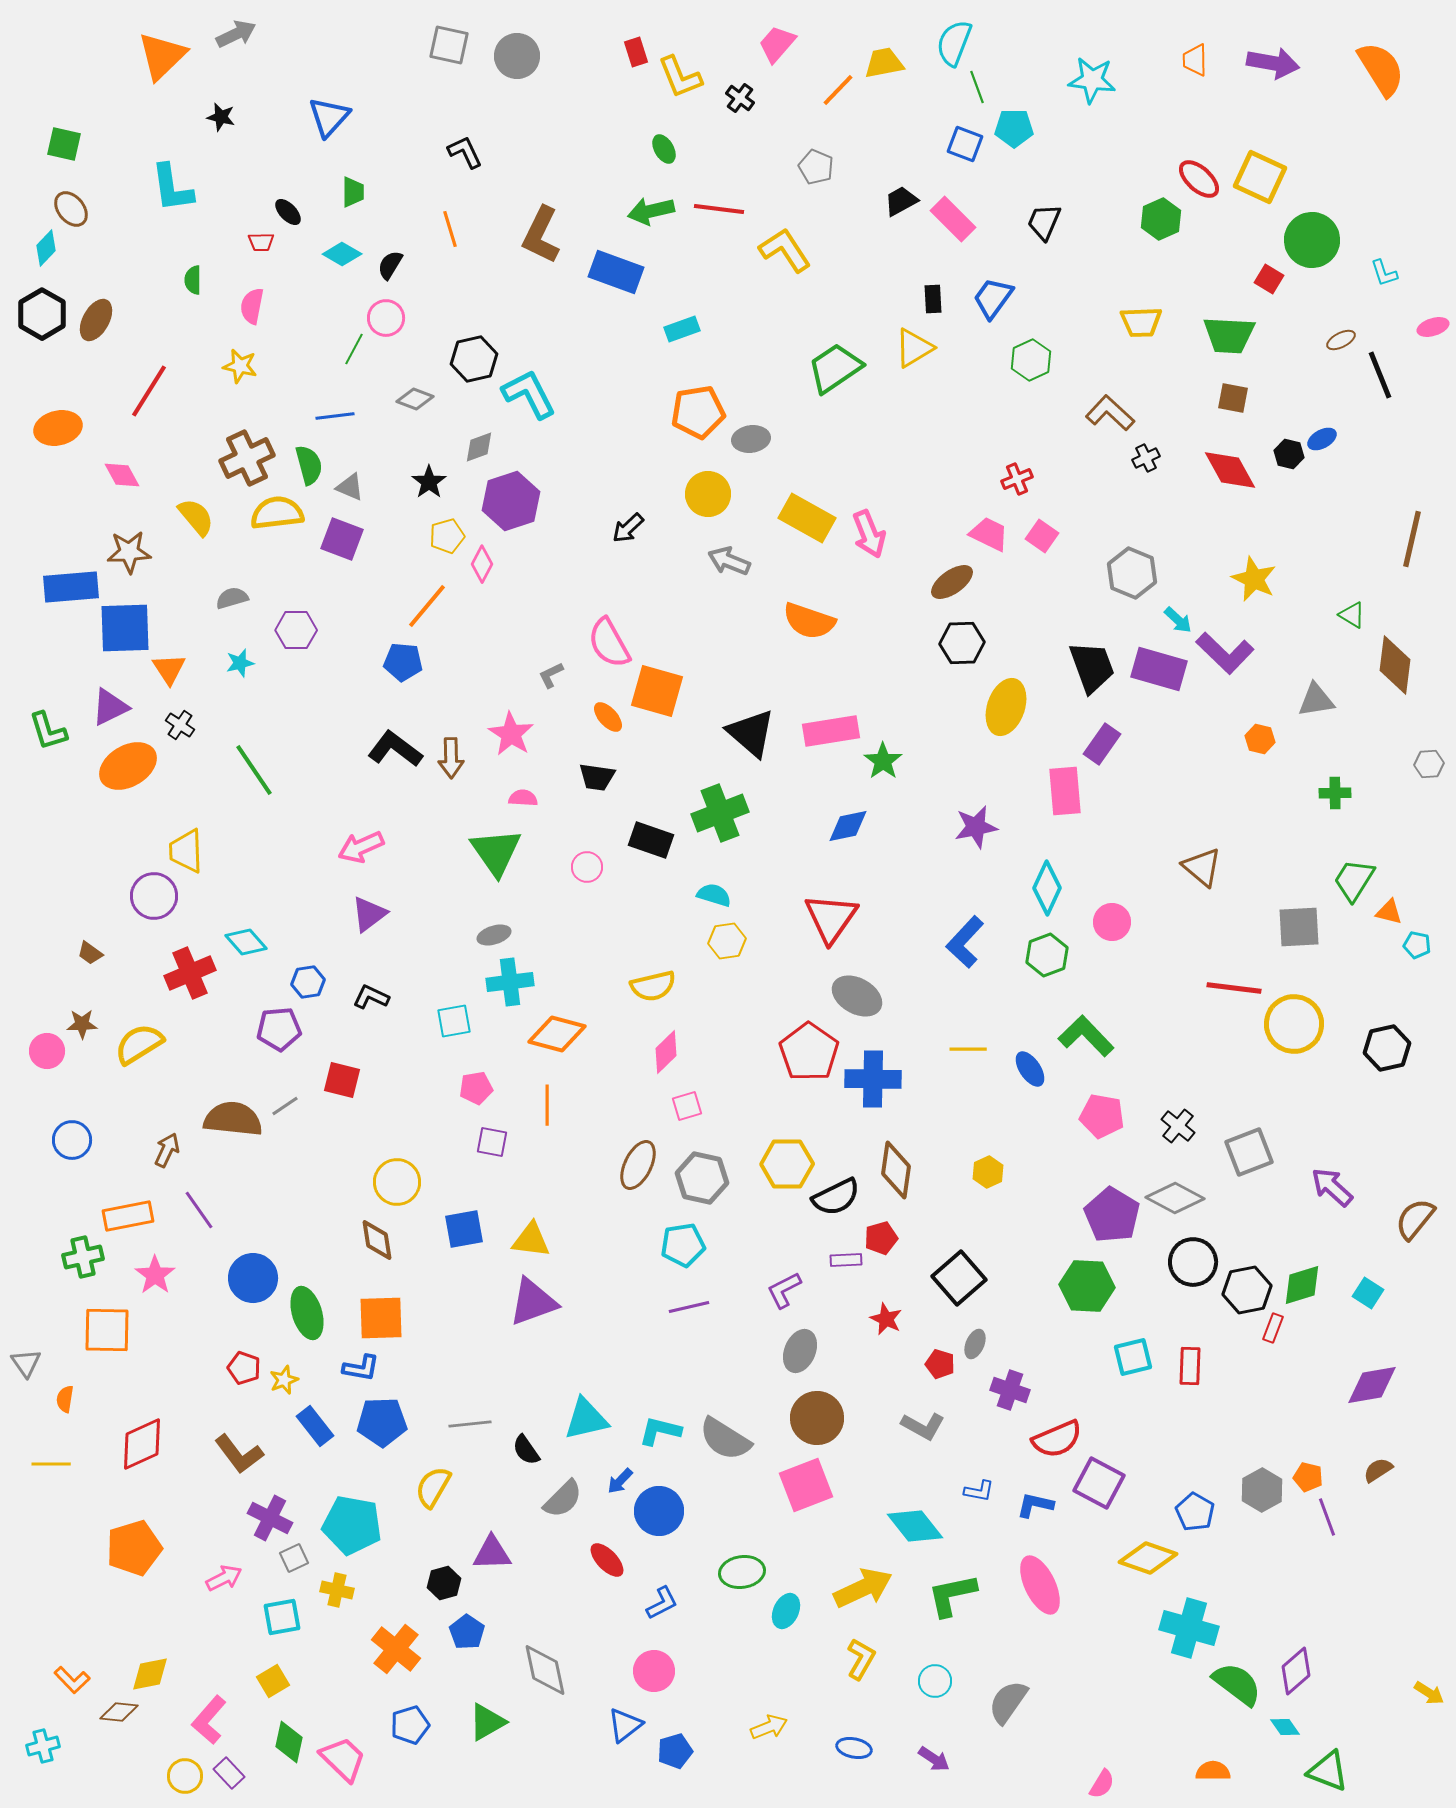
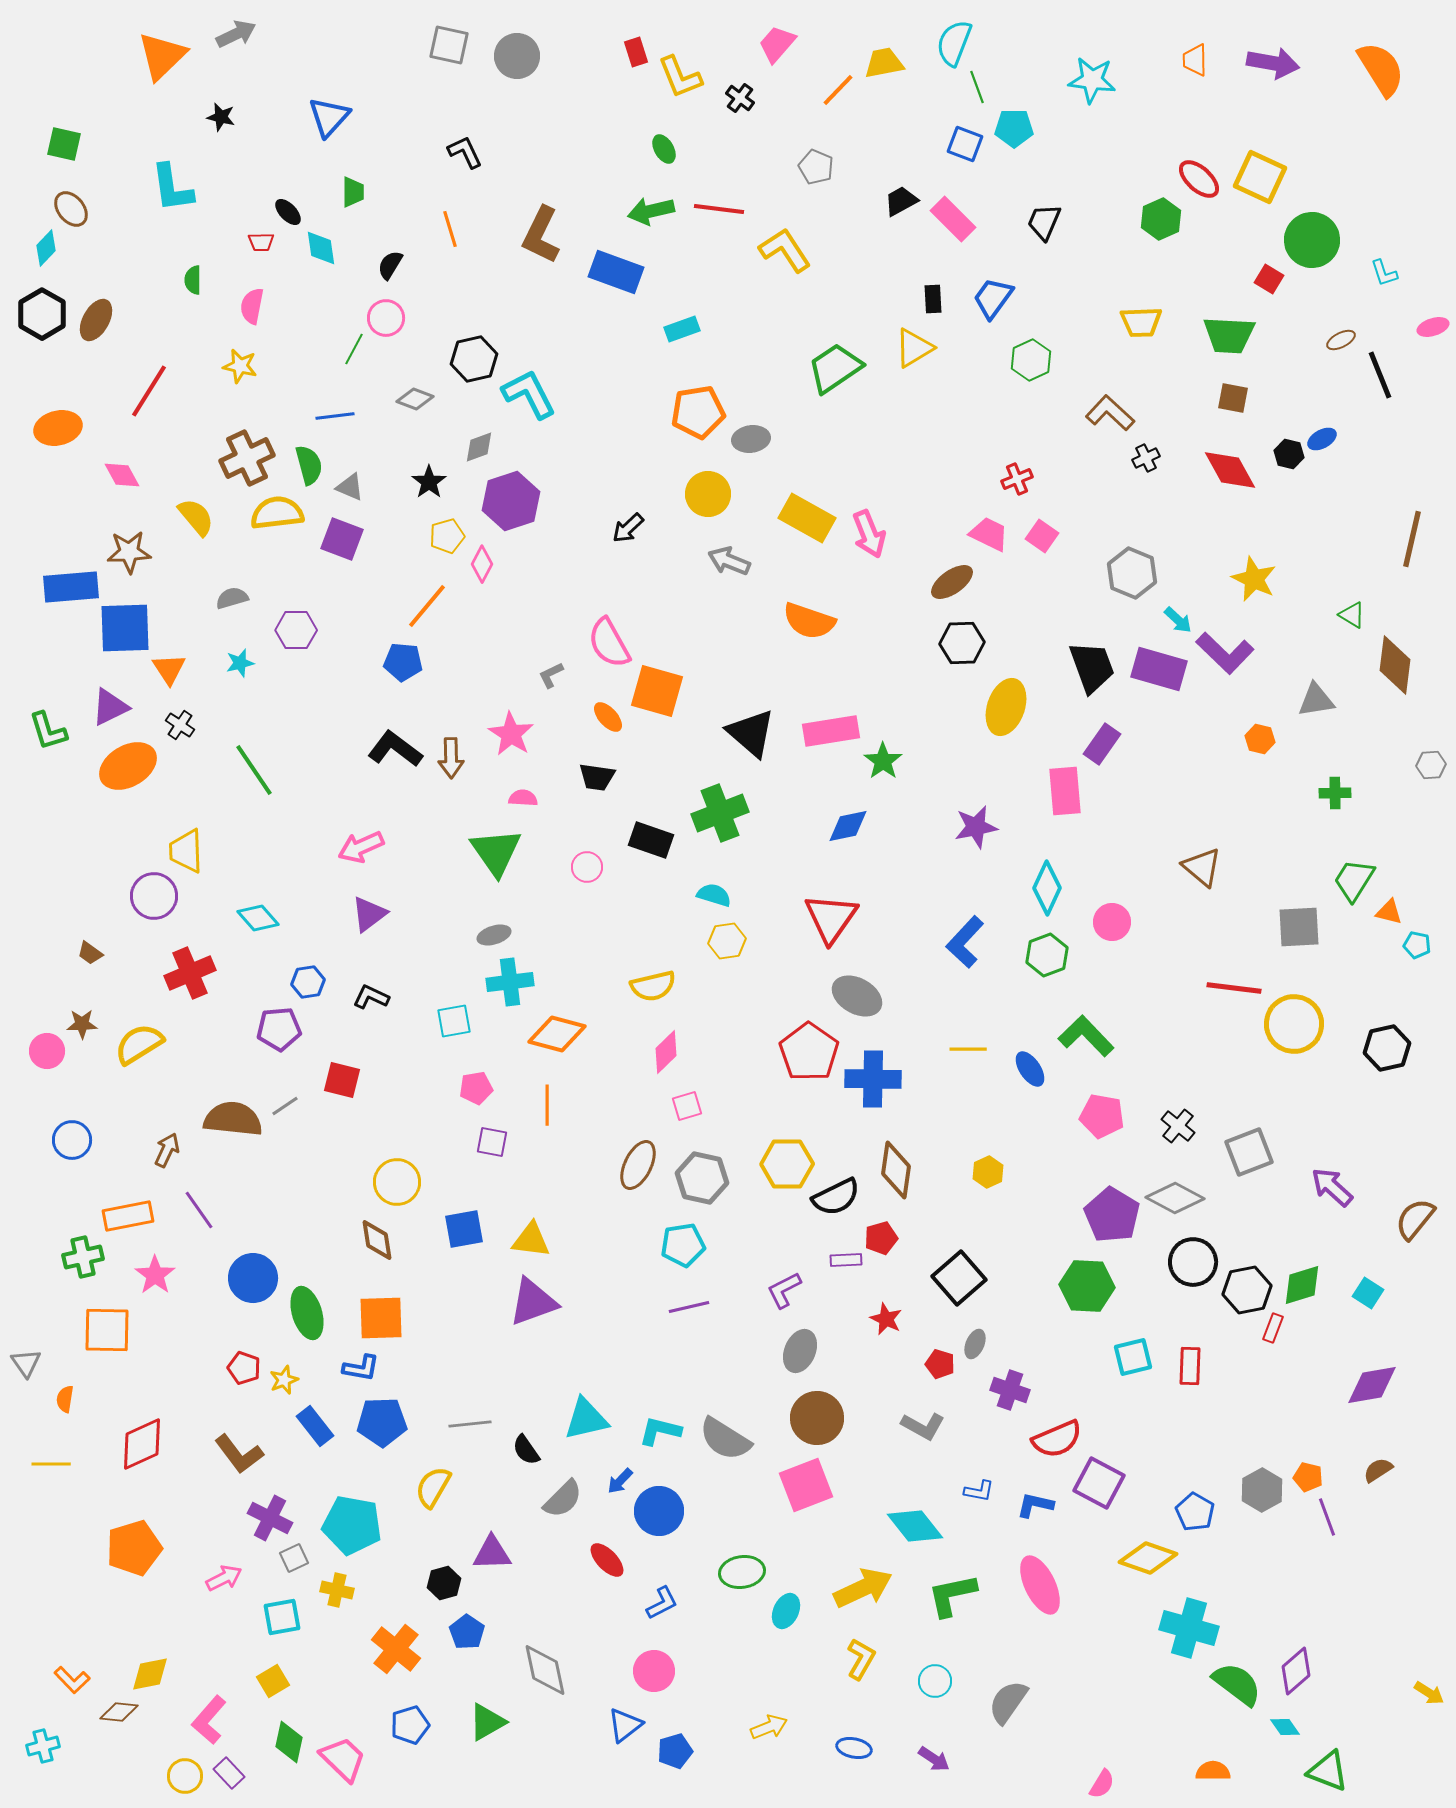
cyan diamond at (342, 254): moved 21 px left, 6 px up; rotated 51 degrees clockwise
gray hexagon at (1429, 764): moved 2 px right, 1 px down
cyan diamond at (246, 942): moved 12 px right, 24 px up
